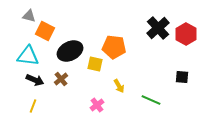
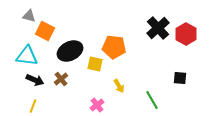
cyan triangle: moved 1 px left
black square: moved 2 px left, 1 px down
green line: moved 1 px right; rotated 36 degrees clockwise
